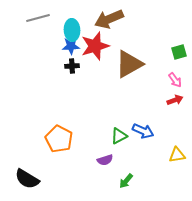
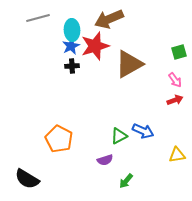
blue star: rotated 24 degrees counterclockwise
